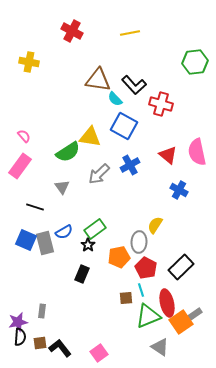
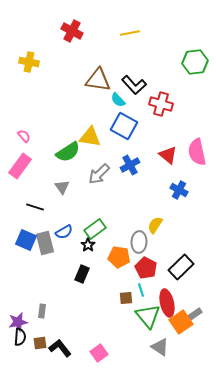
cyan semicircle at (115, 99): moved 3 px right, 1 px down
orange pentagon at (119, 257): rotated 20 degrees clockwise
green triangle at (148, 316): rotated 48 degrees counterclockwise
